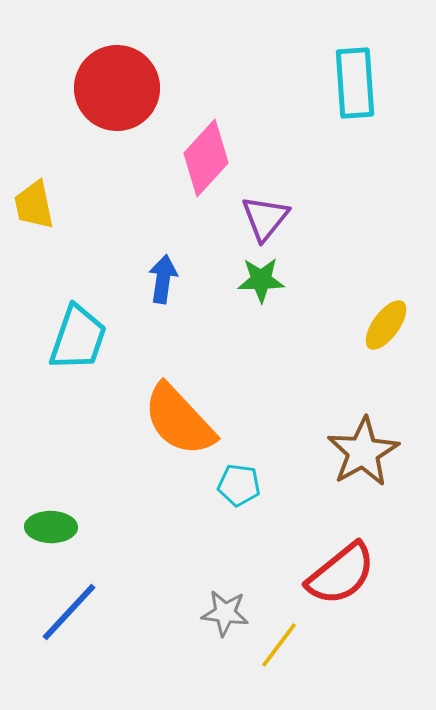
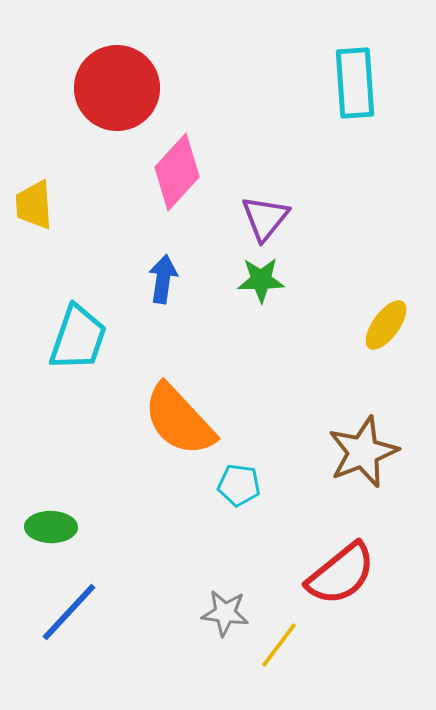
pink diamond: moved 29 px left, 14 px down
yellow trapezoid: rotated 8 degrees clockwise
brown star: rotated 8 degrees clockwise
